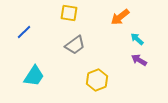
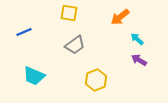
blue line: rotated 21 degrees clockwise
cyan trapezoid: rotated 80 degrees clockwise
yellow hexagon: moved 1 px left
